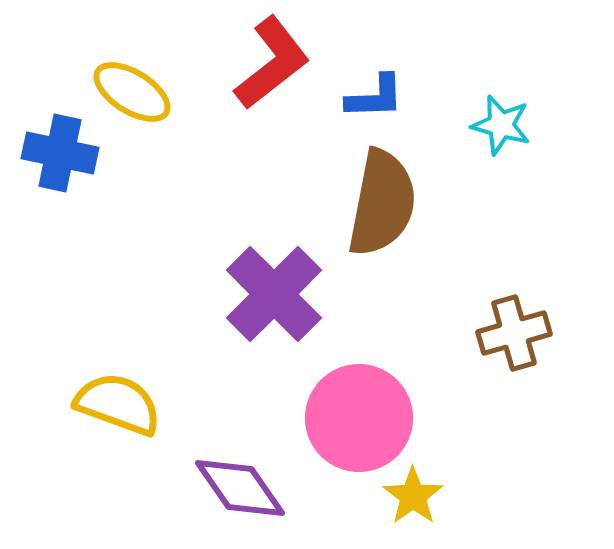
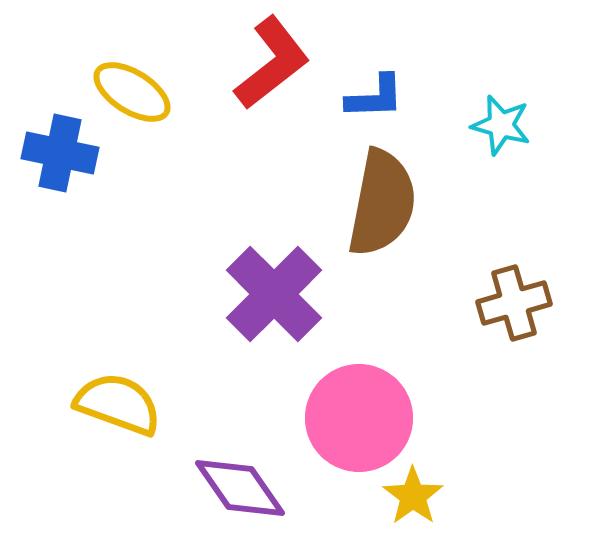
brown cross: moved 30 px up
